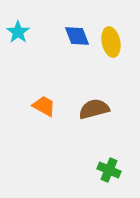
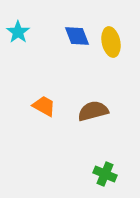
brown semicircle: moved 1 px left, 2 px down
green cross: moved 4 px left, 4 px down
